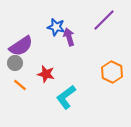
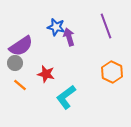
purple line: moved 2 px right, 6 px down; rotated 65 degrees counterclockwise
